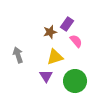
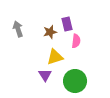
purple rectangle: rotated 48 degrees counterclockwise
pink semicircle: rotated 48 degrees clockwise
gray arrow: moved 26 px up
purple triangle: moved 1 px left, 1 px up
